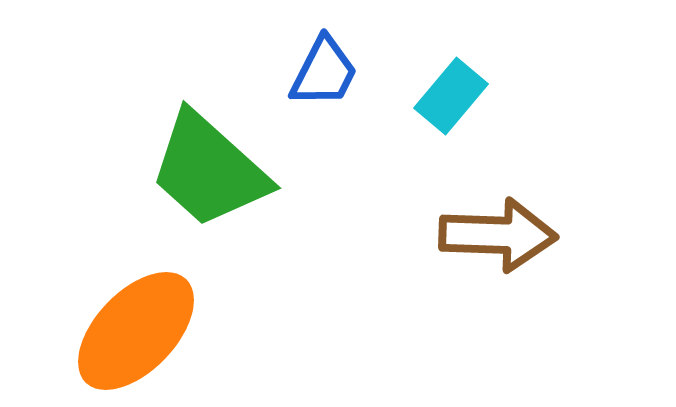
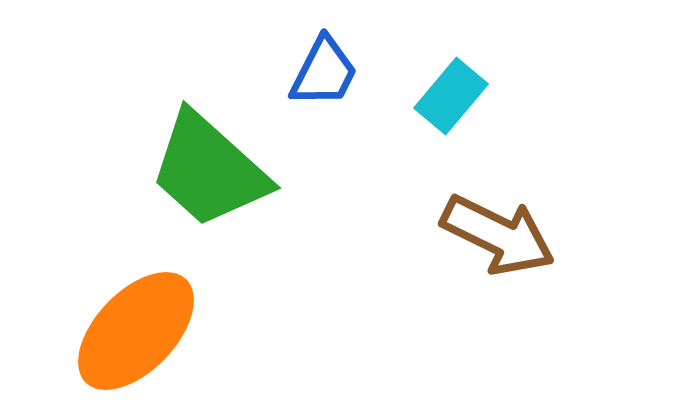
brown arrow: rotated 24 degrees clockwise
